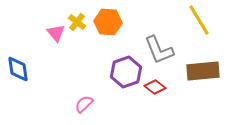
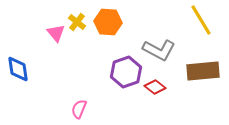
yellow line: moved 2 px right
gray L-shape: rotated 40 degrees counterclockwise
pink semicircle: moved 5 px left, 5 px down; rotated 24 degrees counterclockwise
